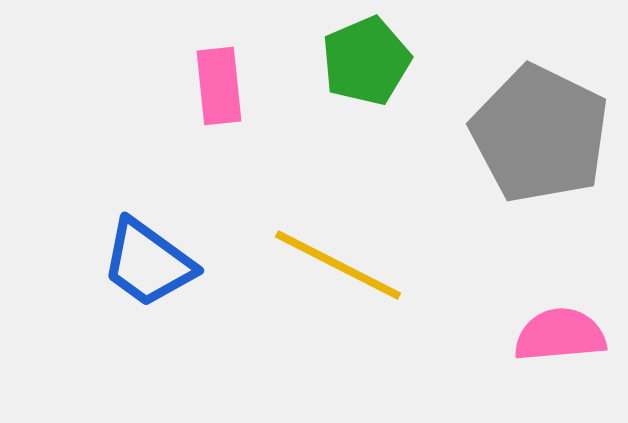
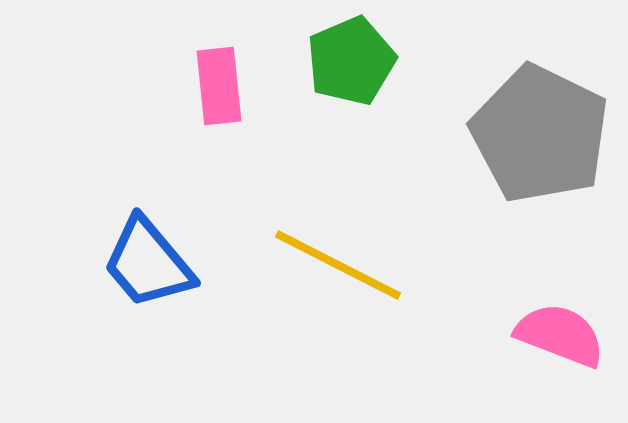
green pentagon: moved 15 px left
blue trapezoid: rotated 14 degrees clockwise
pink semicircle: rotated 26 degrees clockwise
